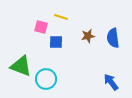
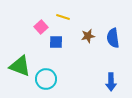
yellow line: moved 2 px right
pink square: rotated 32 degrees clockwise
green triangle: moved 1 px left
blue arrow: rotated 144 degrees counterclockwise
